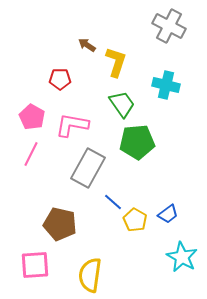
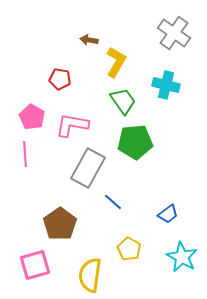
gray cross: moved 5 px right, 7 px down; rotated 8 degrees clockwise
brown arrow: moved 2 px right, 5 px up; rotated 24 degrees counterclockwise
yellow L-shape: rotated 12 degrees clockwise
red pentagon: rotated 10 degrees clockwise
green trapezoid: moved 1 px right, 3 px up
green pentagon: moved 2 px left
pink line: moved 6 px left; rotated 30 degrees counterclockwise
yellow pentagon: moved 6 px left, 29 px down
brown pentagon: rotated 24 degrees clockwise
pink square: rotated 12 degrees counterclockwise
